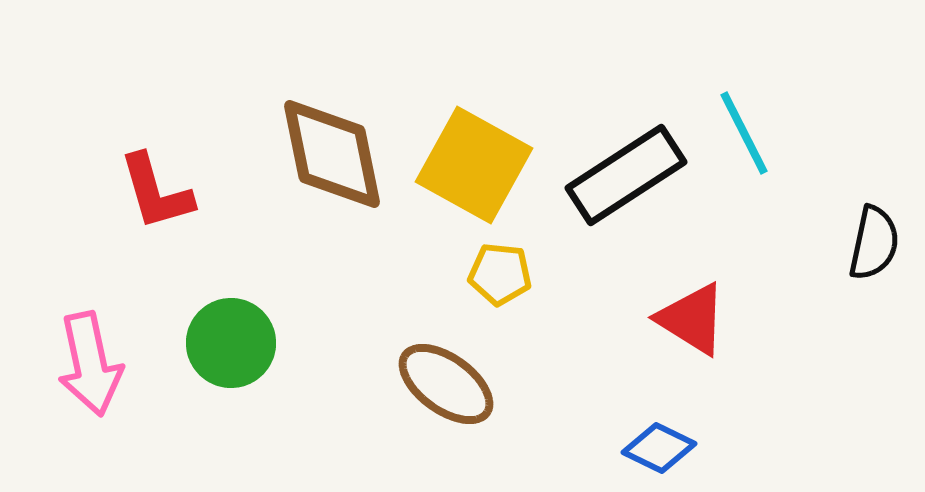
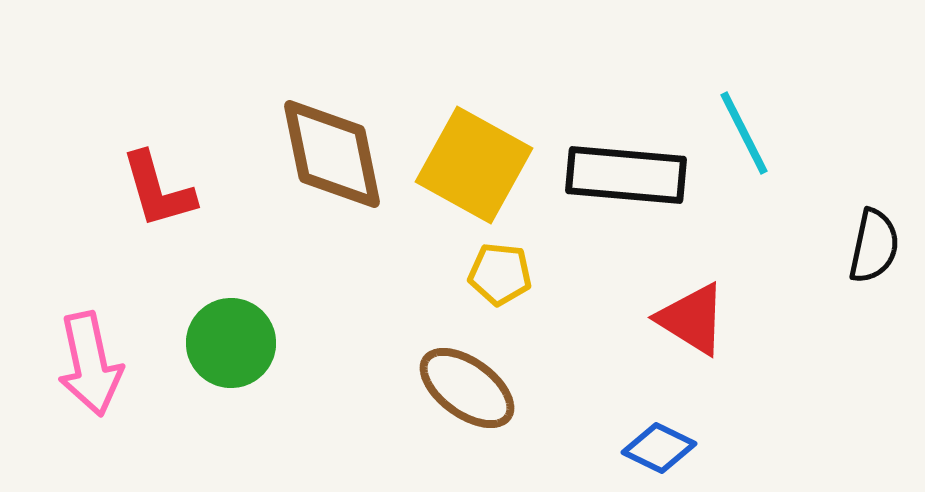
black rectangle: rotated 38 degrees clockwise
red L-shape: moved 2 px right, 2 px up
black semicircle: moved 3 px down
brown ellipse: moved 21 px right, 4 px down
